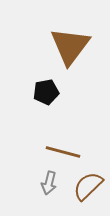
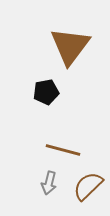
brown line: moved 2 px up
